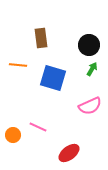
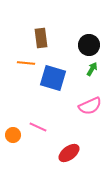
orange line: moved 8 px right, 2 px up
